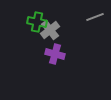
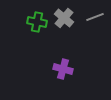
gray cross: moved 14 px right, 12 px up; rotated 12 degrees counterclockwise
purple cross: moved 8 px right, 15 px down
